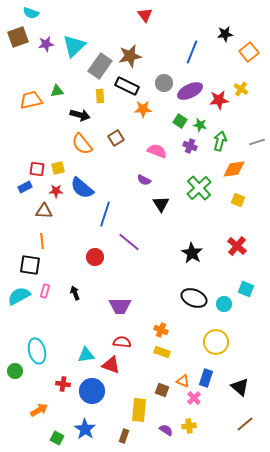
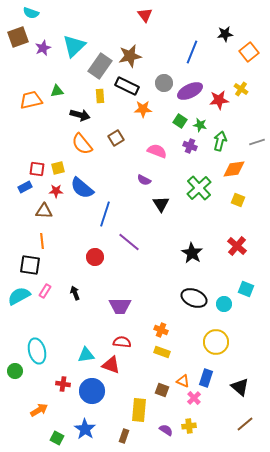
purple star at (46, 44): moved 3 px left, 4 px down; rotated 14 degrees counterclockwise
pink rectangle at (45, 291): rotated 16 degrees clockwise
